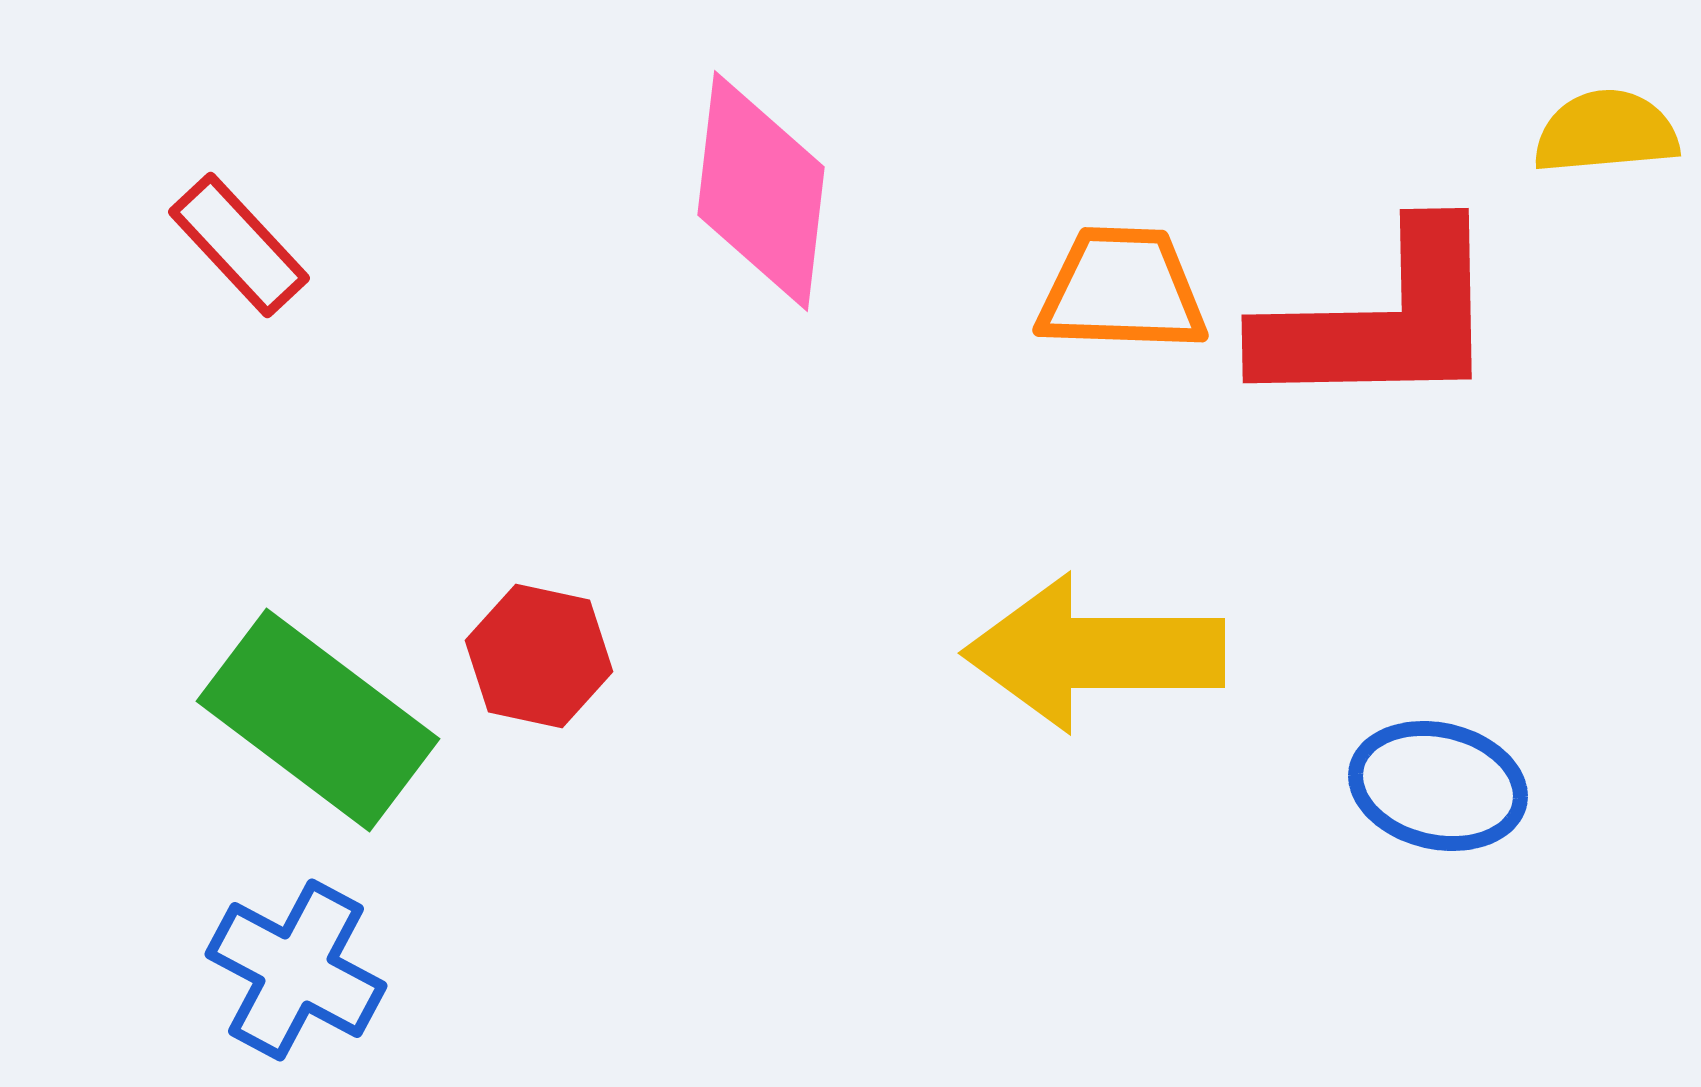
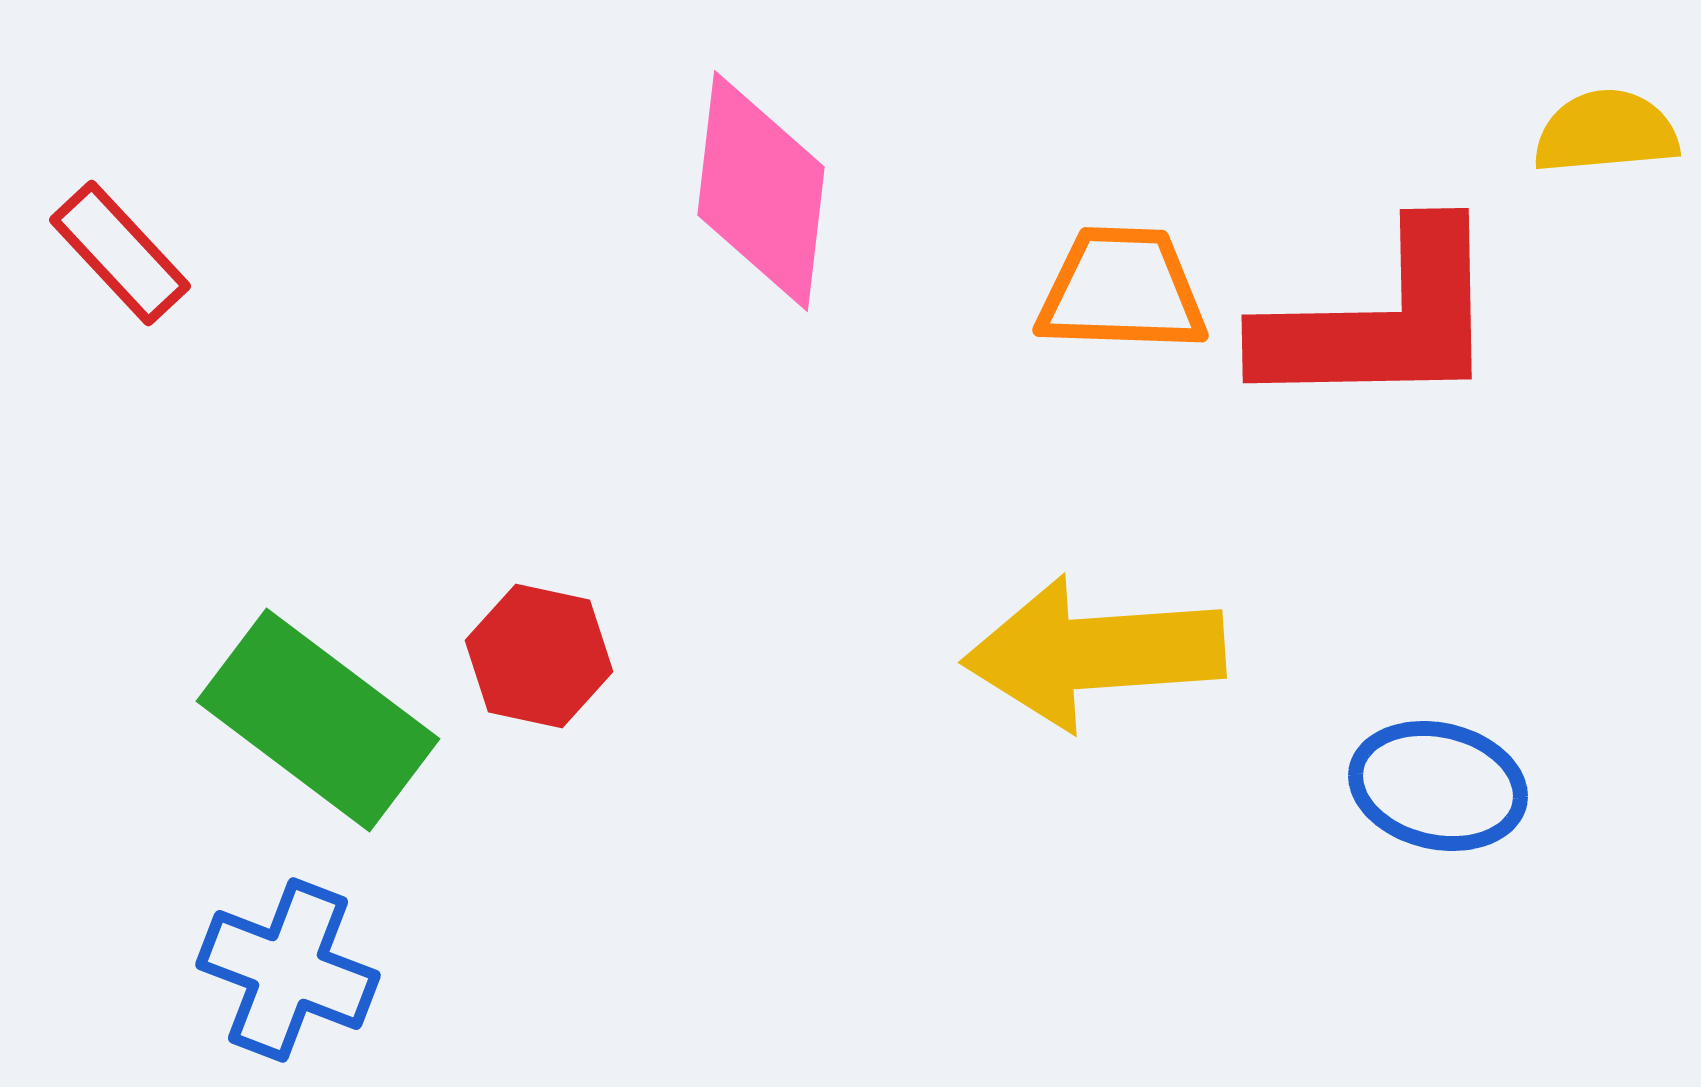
red rectangle: moved 119 px left, 8 px down
yellow arrow: rotated 4 degrees counterclockwise
blue cross: moved 8 px left; rotated 7 degrees counterclockwise
